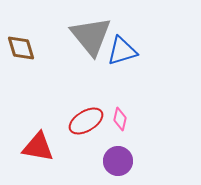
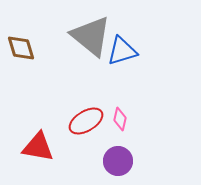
gray triangle: rotated 12 degrees counterclockwise
